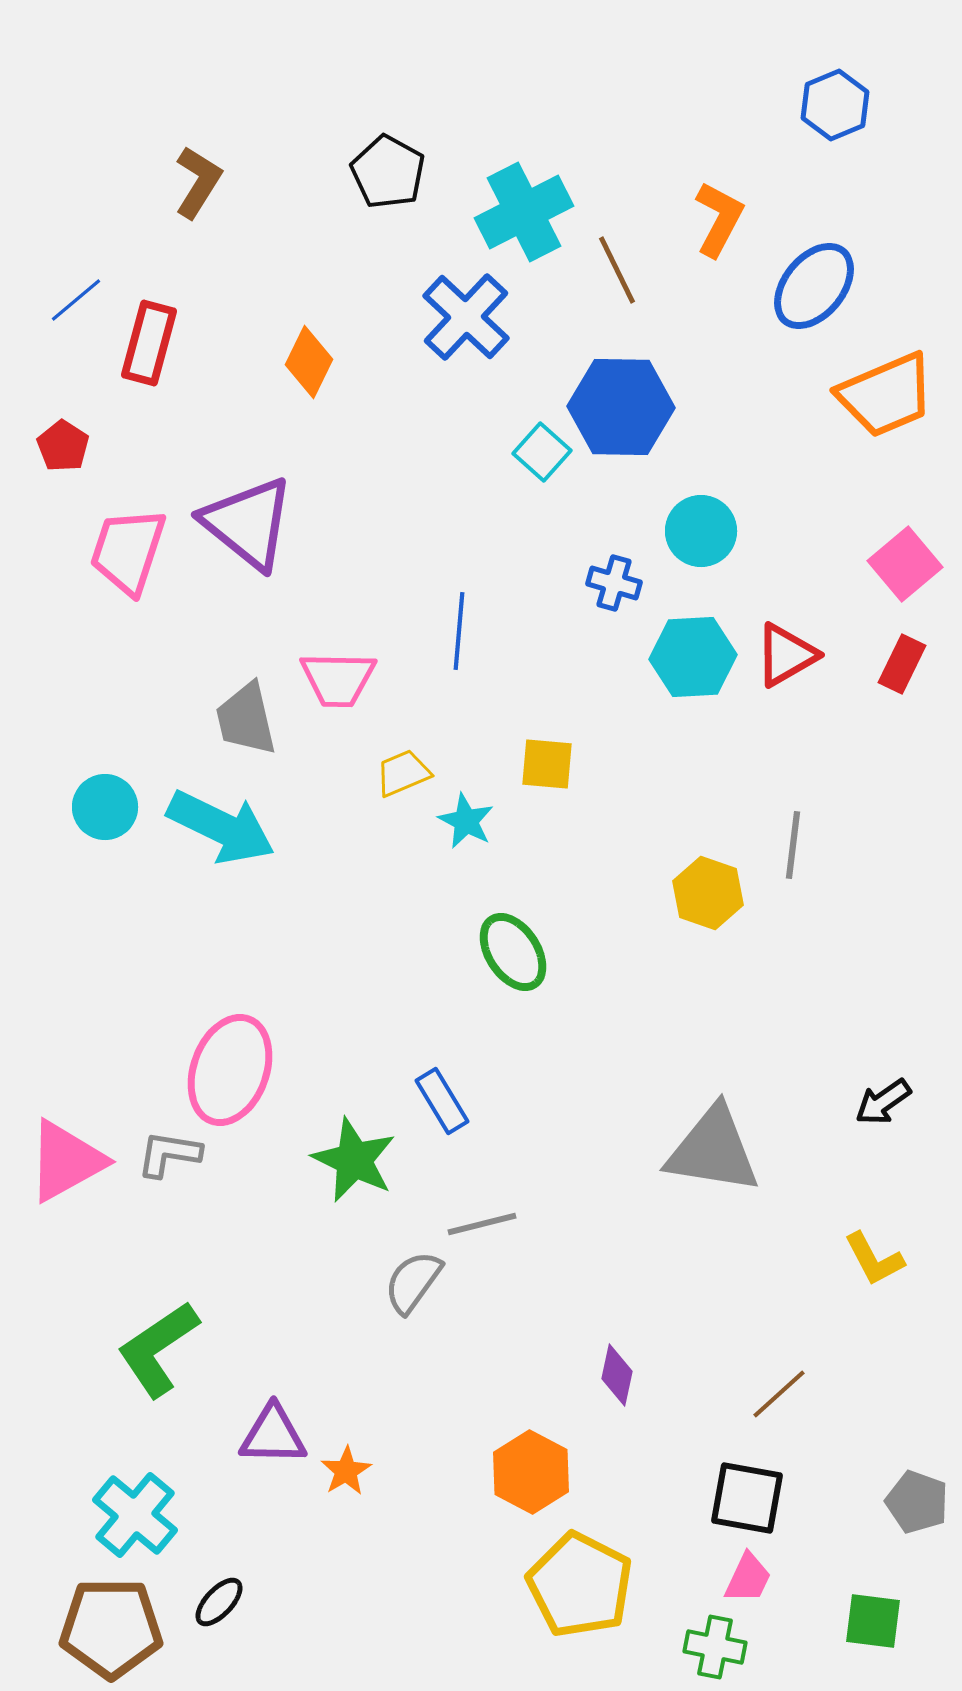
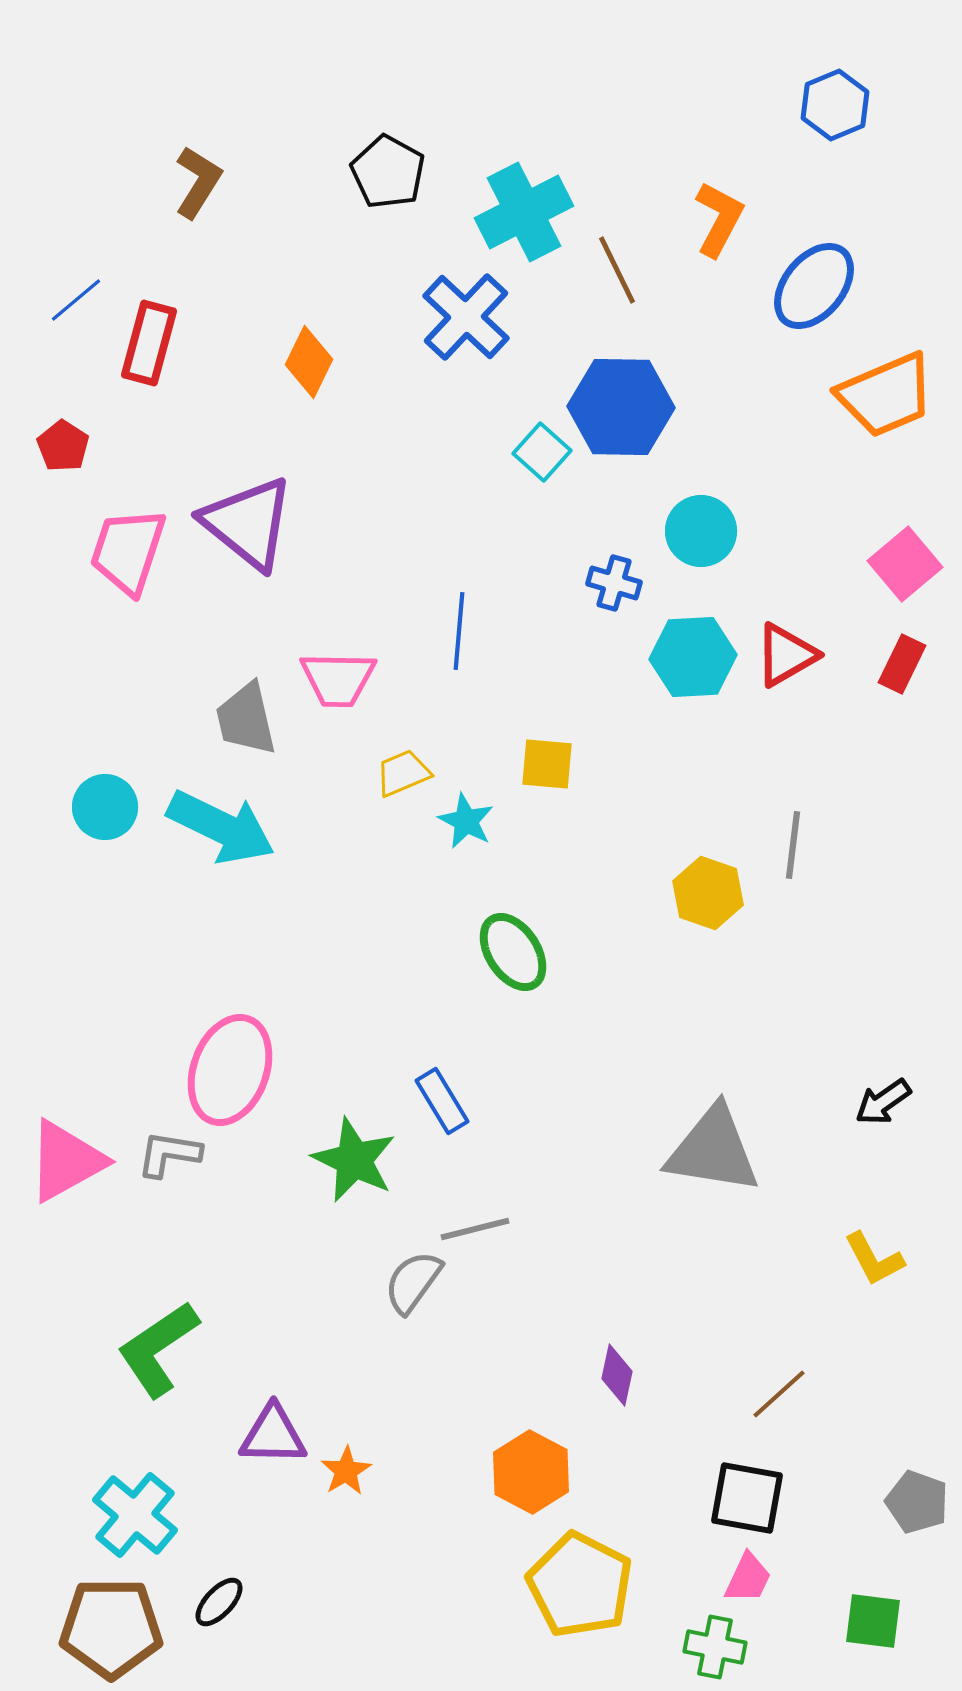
gray line at (482, 1224): moved 7 px left, 5 px down
